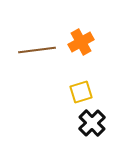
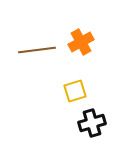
yellow square: moved 6 px left, 1 px up
black cross: rotated 28 degrees clockwise
